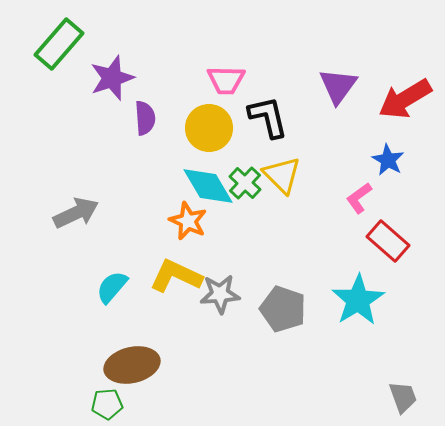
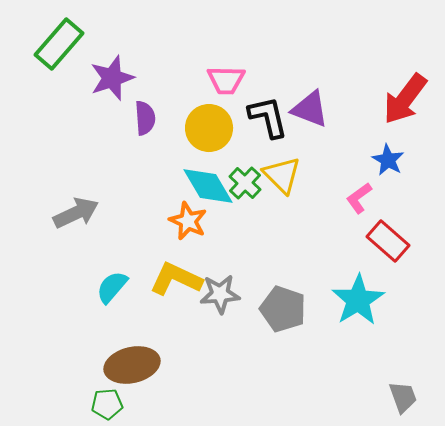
purple triangle: moved 28 px left, 23 px down; rotated 45 degrees counterclockwise
red arrow: rotated 22 degrees counterclockwise
yellow L-shape: moved 3 px down
